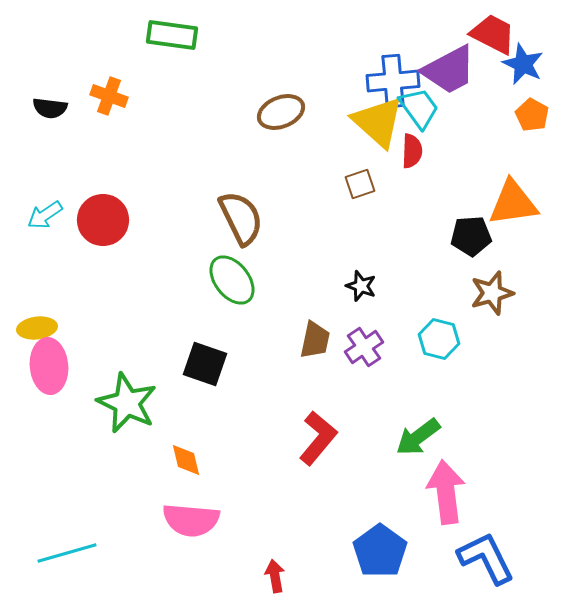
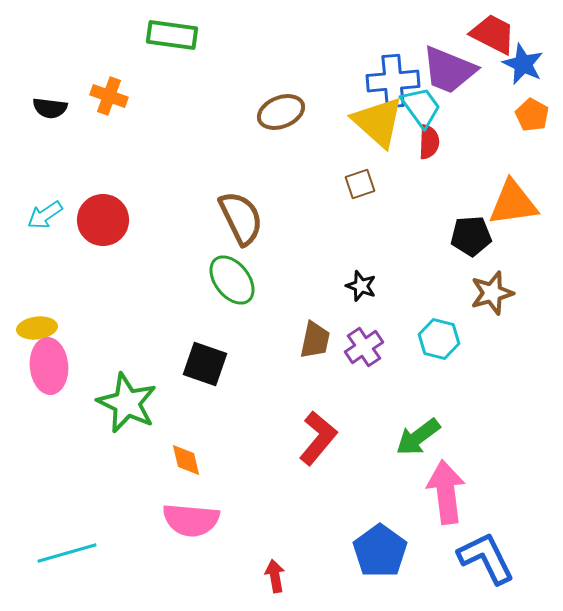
purple trapezoid: rotated 50 degrees clockwise
cyan trapezoid: moved 2 px right, 1 px up
red semicircle: moved 17 px right, 9 px up
